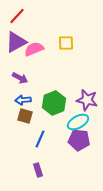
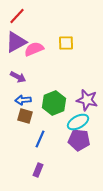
purple arrow: moved 2 px left, 1 px up
purple rectangle: rotated 40 degrees clockwise
